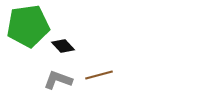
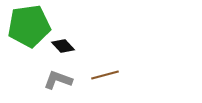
green pentagon: moved 1 px right
brown line: moved 6 px right
